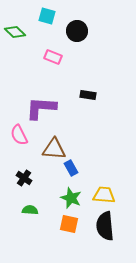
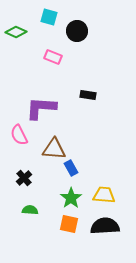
cyan square: moved 2 px right, 1 px down
green diamond: moved 1 px right; rotated 20 degrees counterclockwise
black cross: rotated 14 degrees clockwise
green star: rotated 15 degrees clockwise
black semicircle: rotated 92 degrees clockwise
